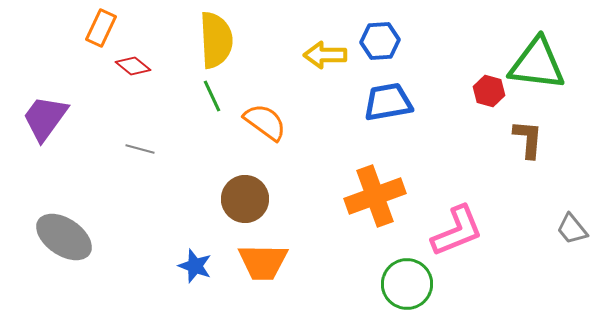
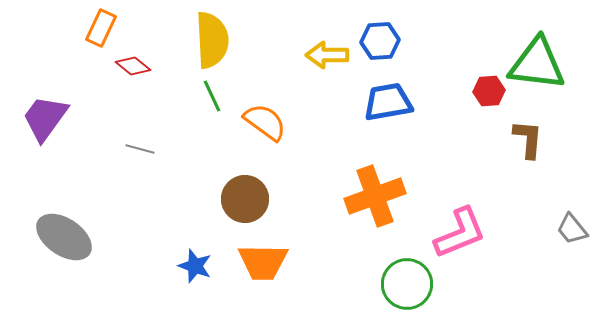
yellow semicircle: moved 4 px left
yellow arrow: moved 2 px right
red hexagon: rotated 20 degrees counterclockwise
pink L-shape: moved 3 px right, 2 px down
